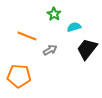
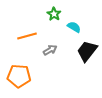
cyan semicircle: rotated 48 degrees clockwise
orange line: rotated 36 degrees counterclockwise
black trapezoid: moved 2 px down
